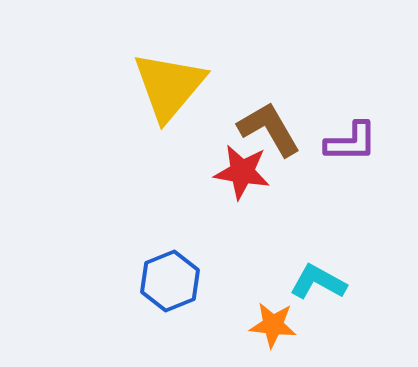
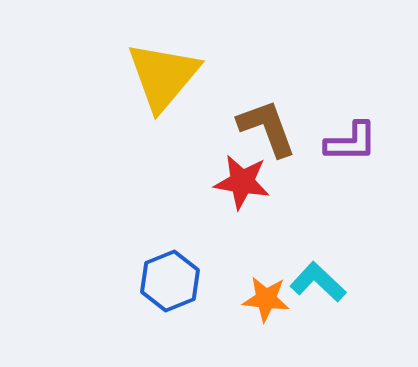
yellow triangle: moved 6 px left, 10 px up
brown L-shape: moved 2 px left, 1 px up; rotated 10 degrees clockwise
red star: moved 10 px down
cyan L-shape: rotated 14 degrees clockwise
orange star: moved 7 px left, 26 px up
